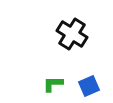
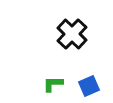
black cross: rotated 12 degrees clockwise
